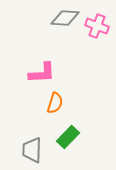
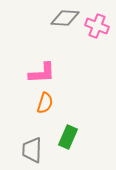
orange semicircle: moved 10 px left
green rectangle: rotated 20 degrees counterclockwise
